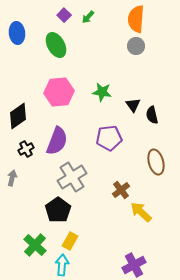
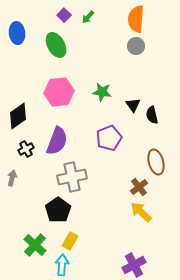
purple pentagon: rotated 15 degrees counterclockwise
gray cross: rotated 20 degrees clockwise
brown cross: moved 18 px right, 3 px up
